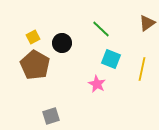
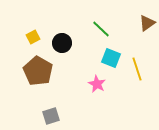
cyan square: moved 1 px up
brown pentagon: moved 3 px right, 6 px down
yellow line: moved 5 px left; rotated 30 degrees counterclockwise
